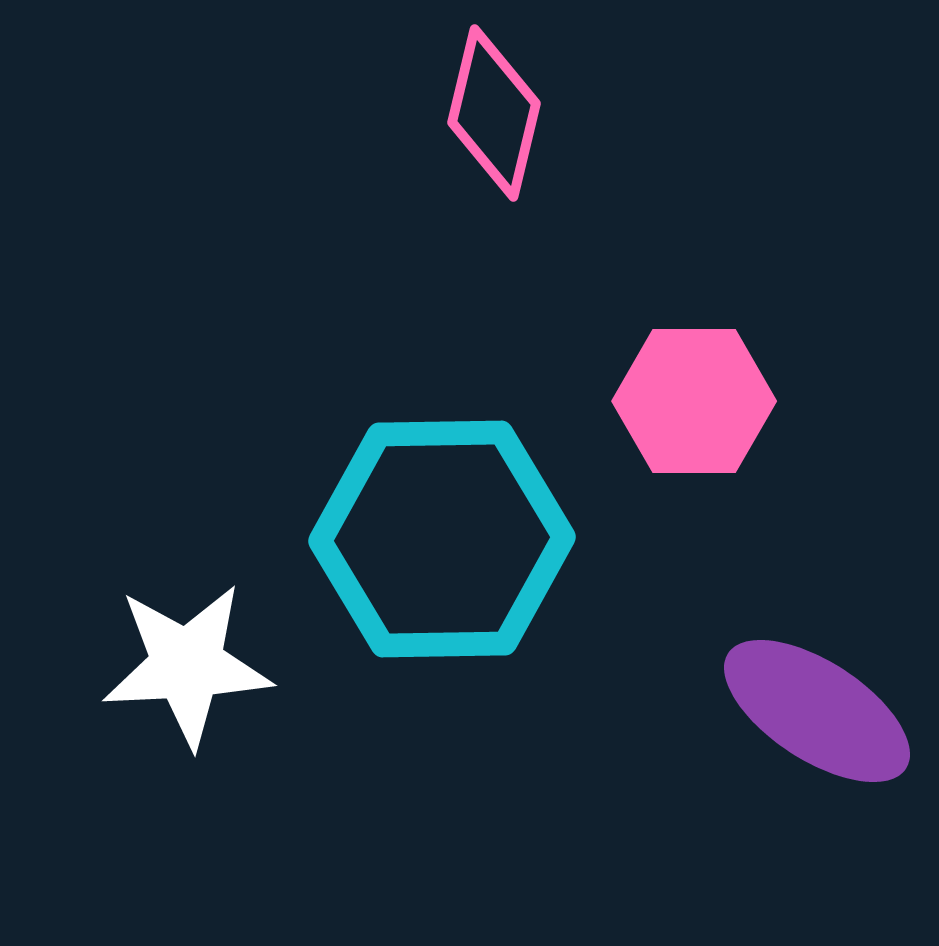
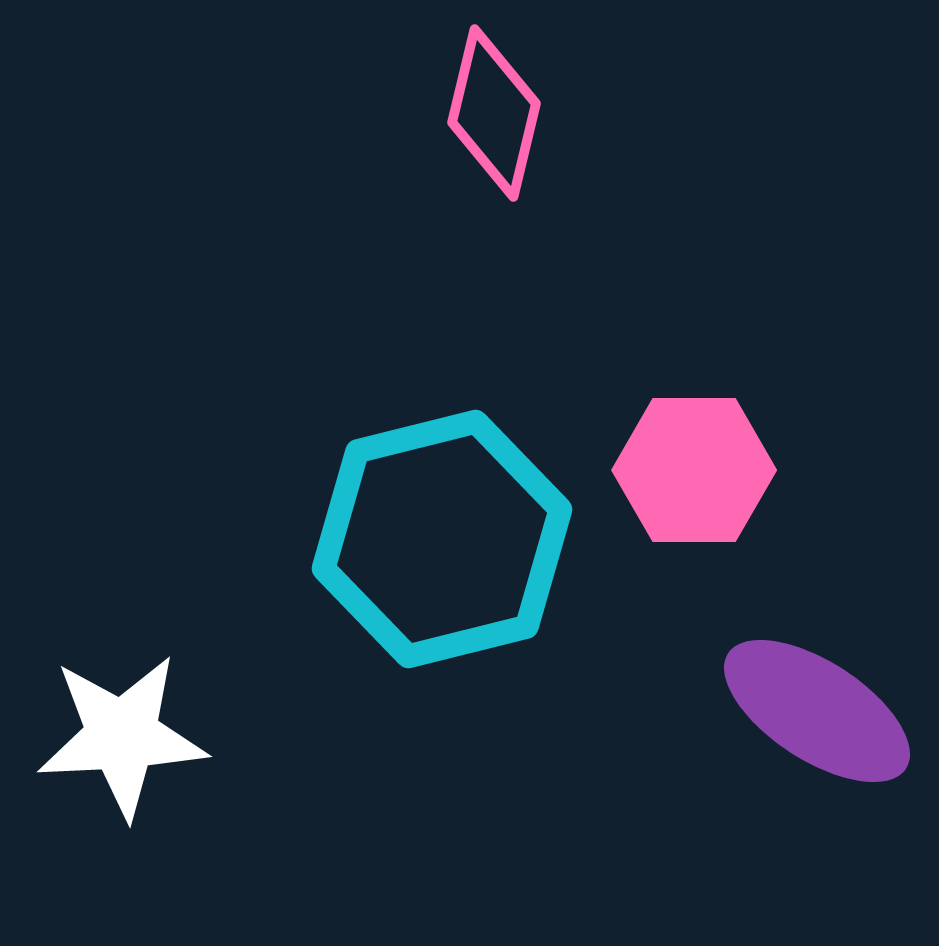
pink hexagon: moved 69 px down
cyan hexagon: rotated 13 degrees counterclockwise
white star: moved 65 px left, 71 px down
